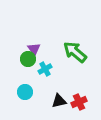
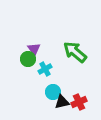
cyan circle: moved 28 px right
black triangle: moved 3 px right, 1 px down
